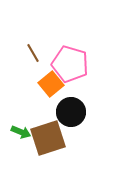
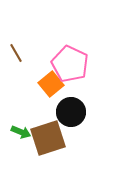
brown line: moved 17 px left
pink pentagon: rotated 9 degrees clockwise
